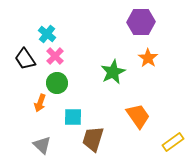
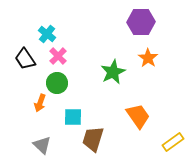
pink cross: moved 3 px right
